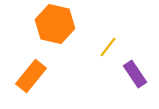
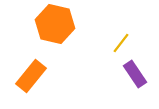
yellow line: moved 13 px right, 4 px up
